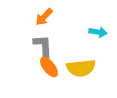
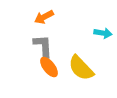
orange arrow: rotated 18 degrees clockwise
cyan arrow: moved 5 px right, 1 px down
yellow semicircle: rotated 52 degrees clockwise
